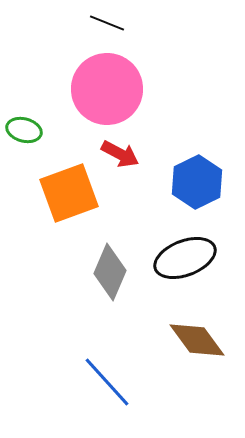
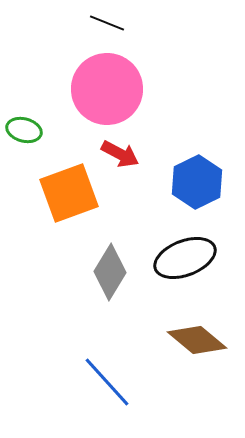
gray diamond: rotated 8 degrees clockwise
brown diamond: rotated 14 degrees counterclockwise
